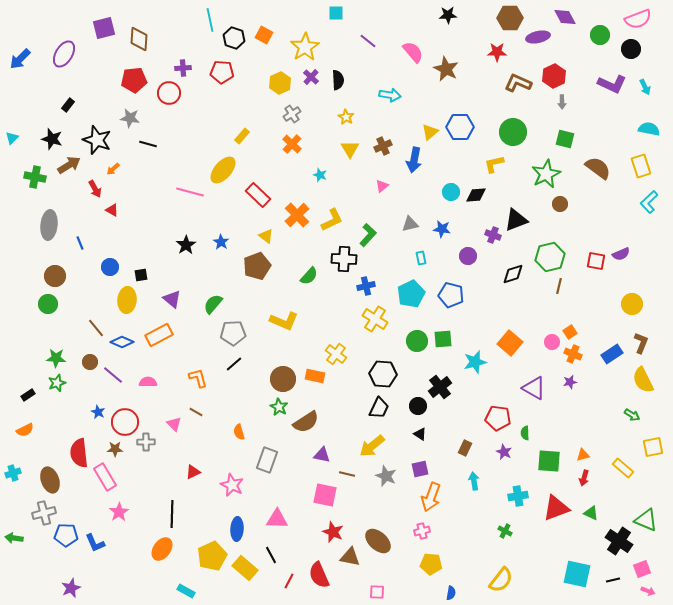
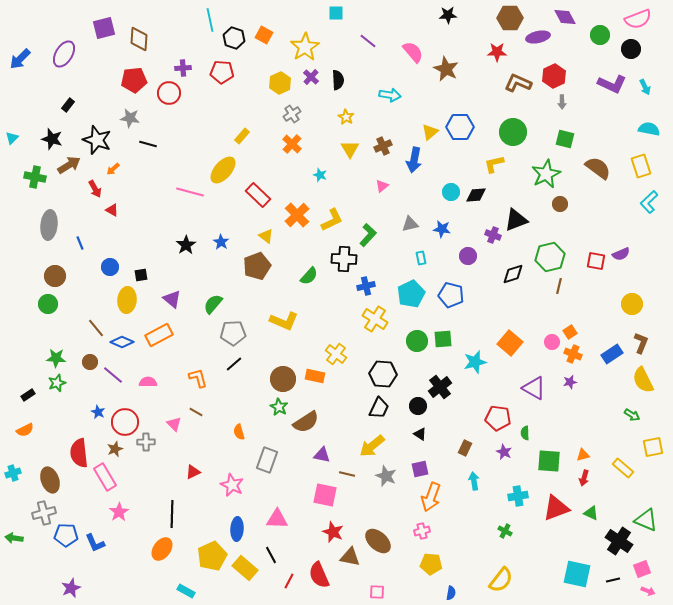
brown star at (115, 449): rotated 21 degrees counterclockwise
